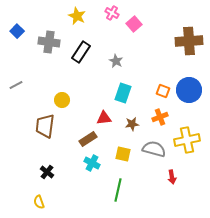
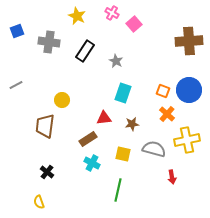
blue square: rotated 24 degrees clockwise
black rectangle: moved 4 px right, 1 px up
orange cross: moved 7 px right, 3 px up; rotated 28 degrees counterclockwise
